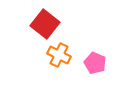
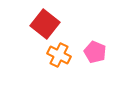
pink pentagon: moved 11 px up
